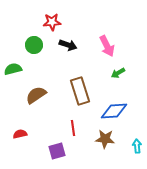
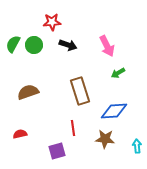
green semicircle: moved 25 px up; rotated 48 degrees counterclockwise
brown semicircle: moved 8 px left, 3 px up; rotated 15 degrees clockwise
